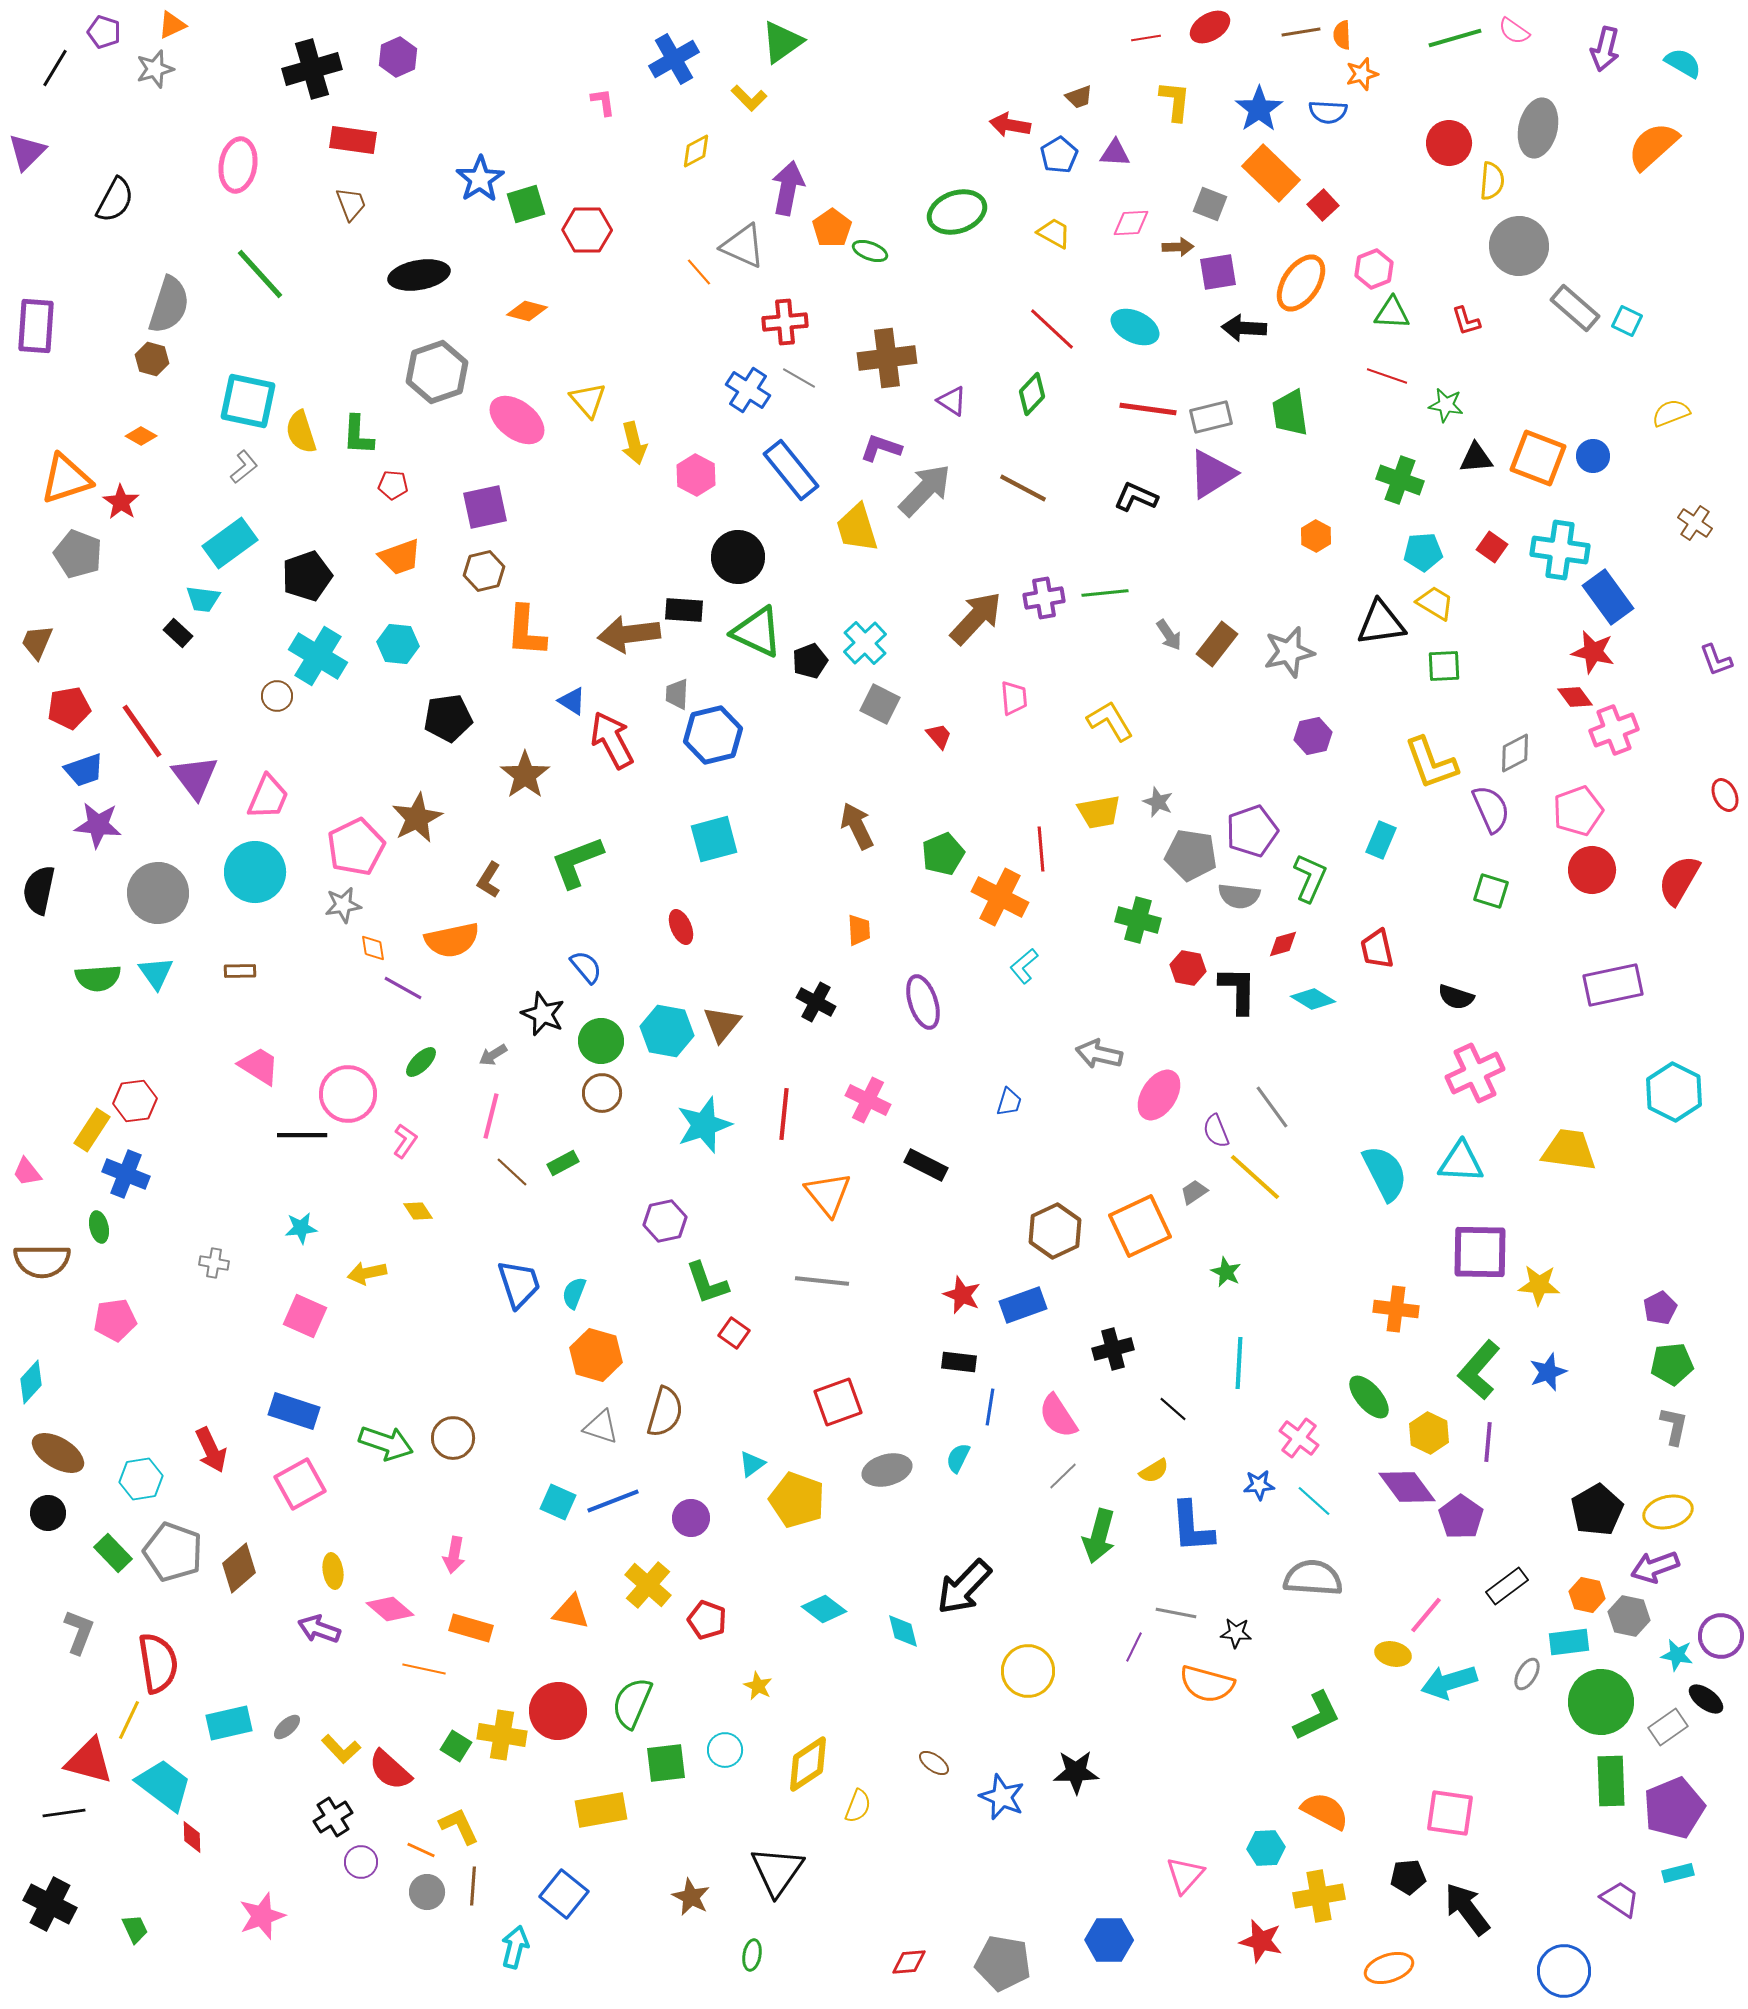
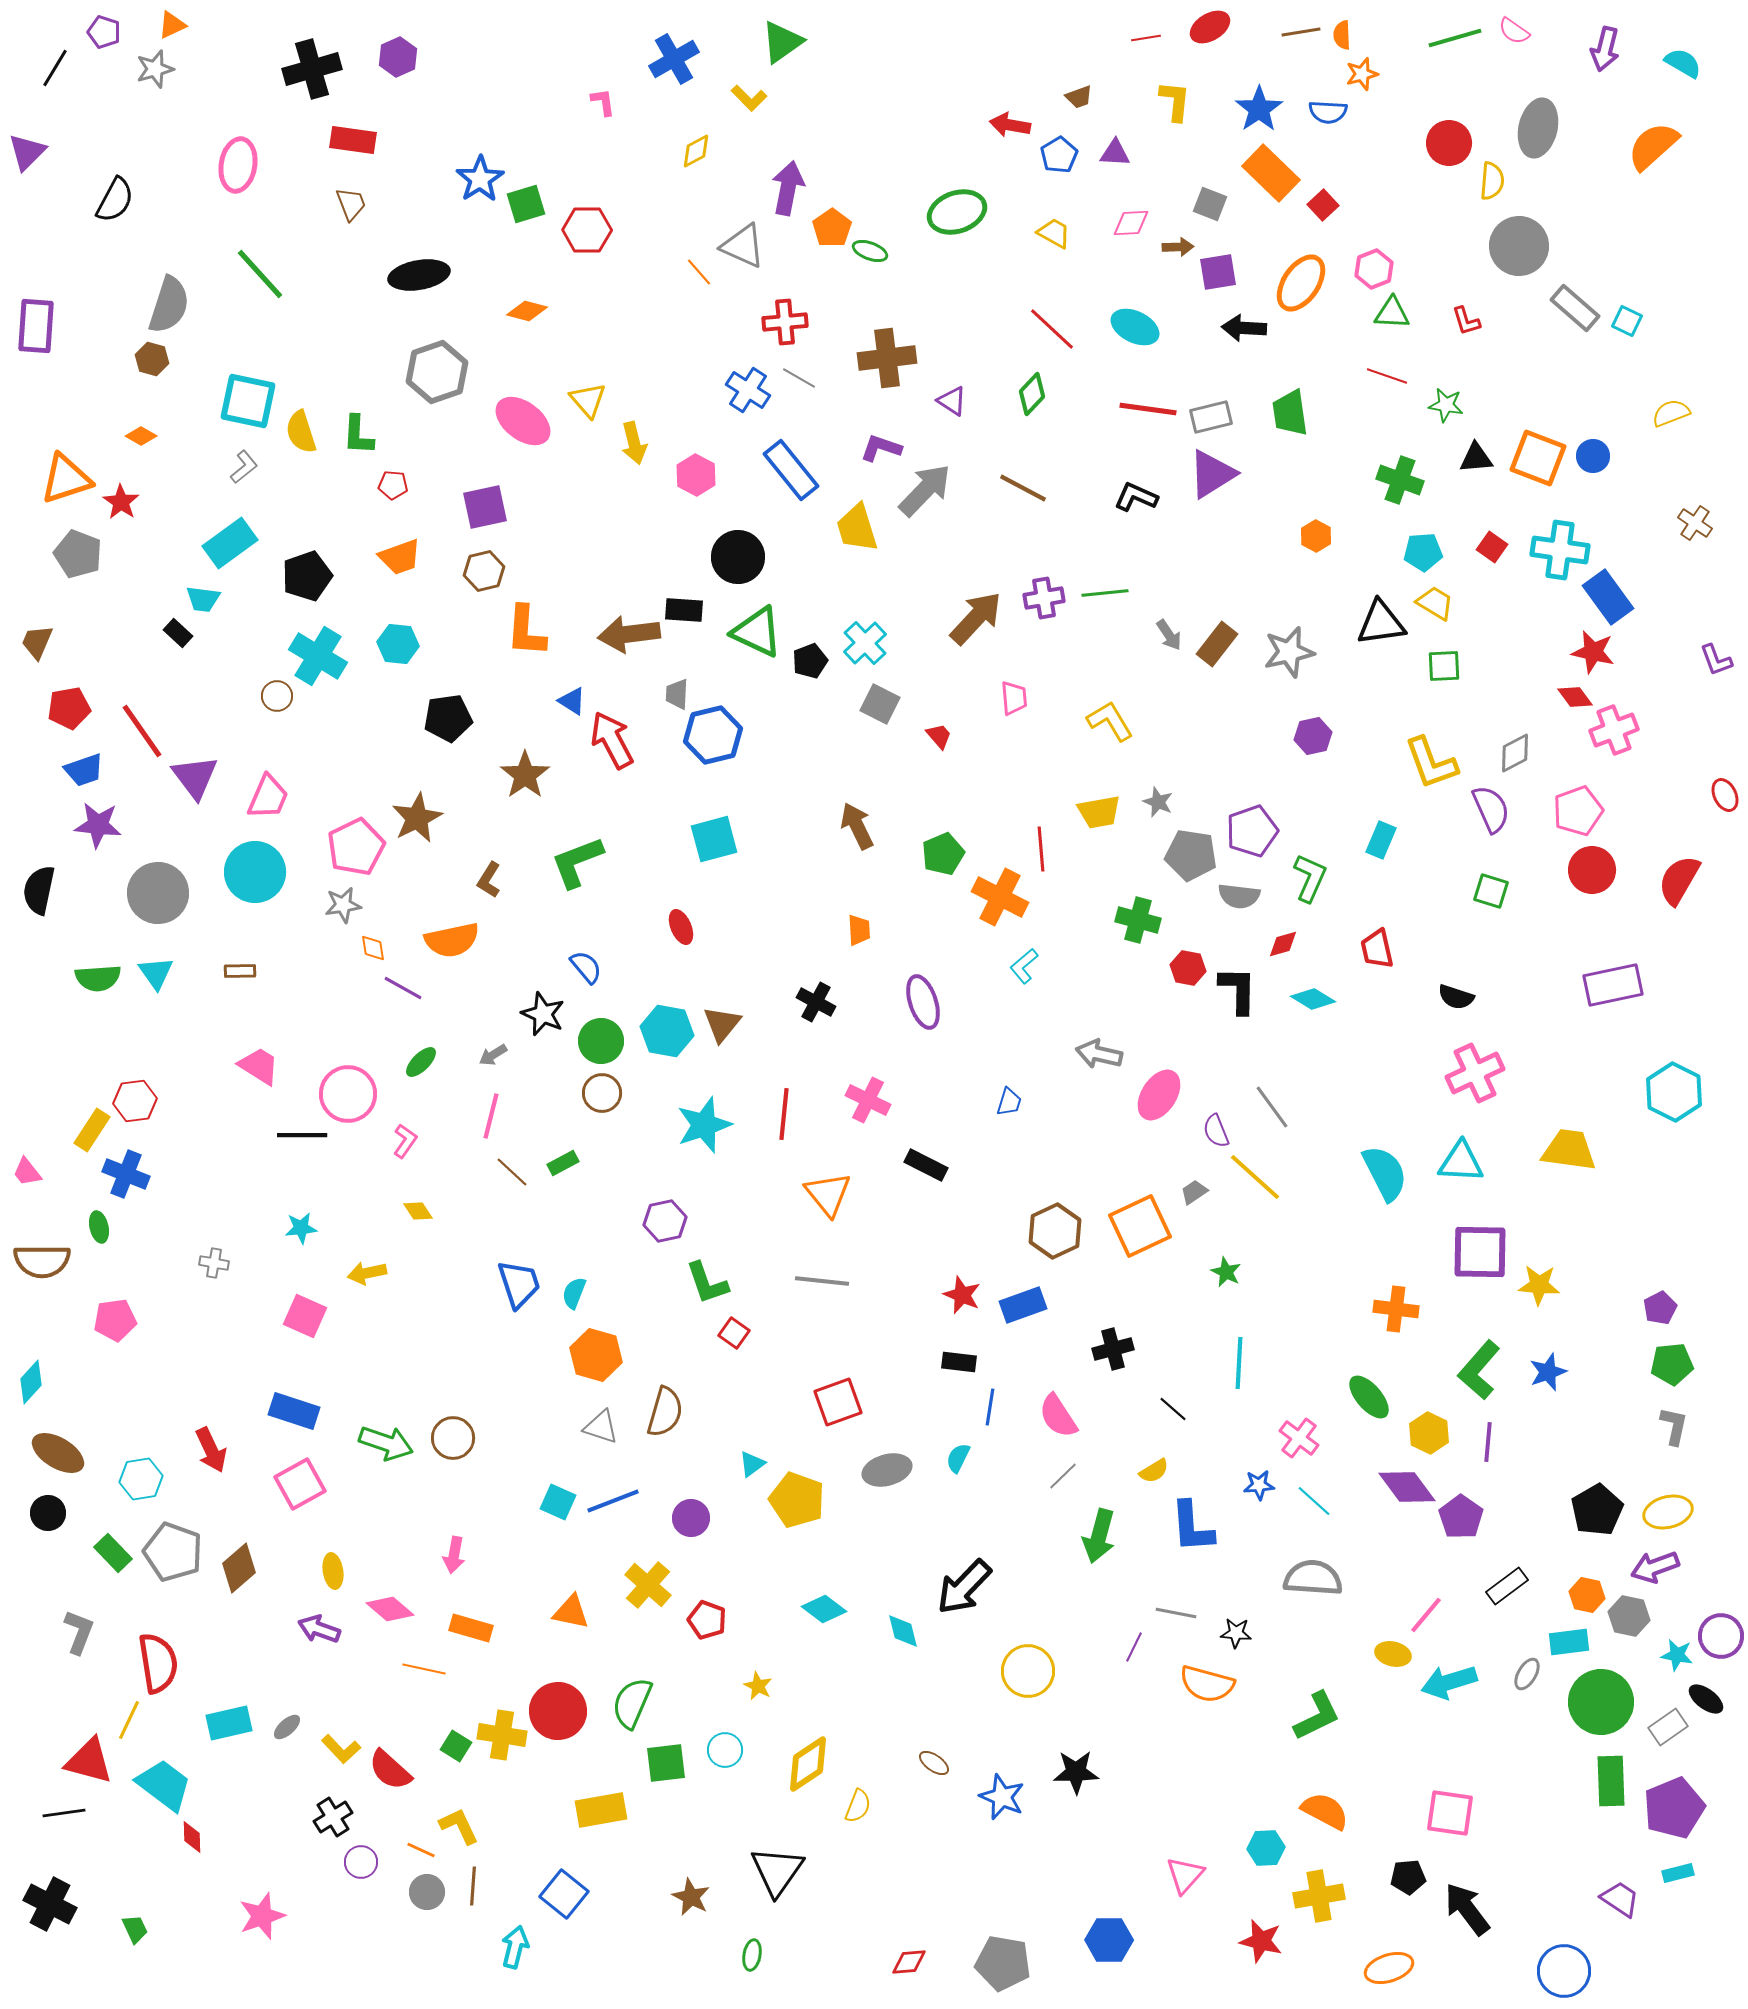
pink ellipse at (517, 420): moved 6 px right, 1 px down
